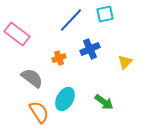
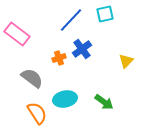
blue cross: moved 8 px left; rotated 12 degrees counterclockwise
yellow triangle: moved 1 px right, 1 px up
cyan ellipse: rotated 50 degrees clockwise
orange semicircle: moved 2 px left, 1 px down
